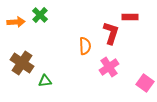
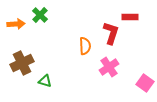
orange arrow: moved 2 px down
brown cross: rotated 30 degrees clockwise
green triangle: rotated 24 degrees clockwise
